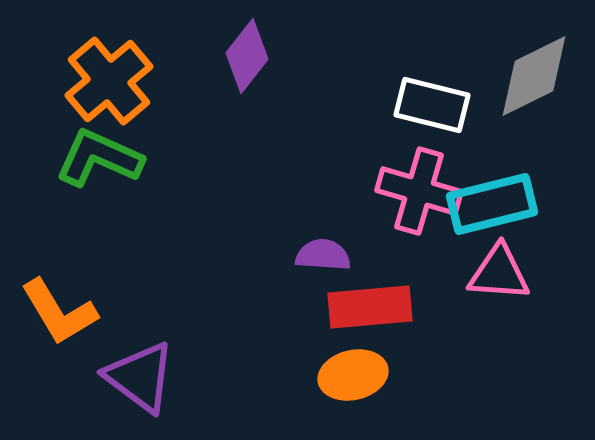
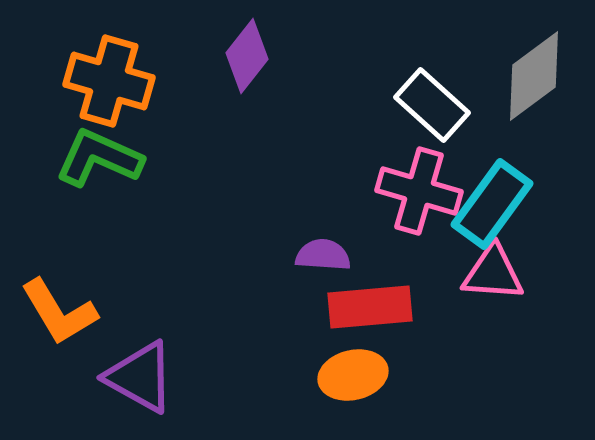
gray diamond: rotated 10 degrees counterclockwise
orange cross: rotated 34 degrees counterclockwise
white rectangle: rotated 28 degrees clockwise
cyan rectangle: rotated 40 degrees counterclockwise
pink triangle: moved 6 px left
purple triangle: rotated 8 degrees counterclockwise
